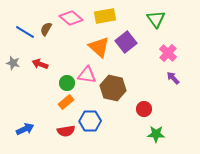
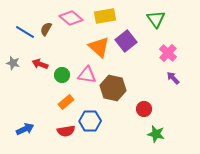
purple square: moved 1 px up
green circle: moved 5 px left, 8 px up
green star: rotated 12 degrees clockwise
